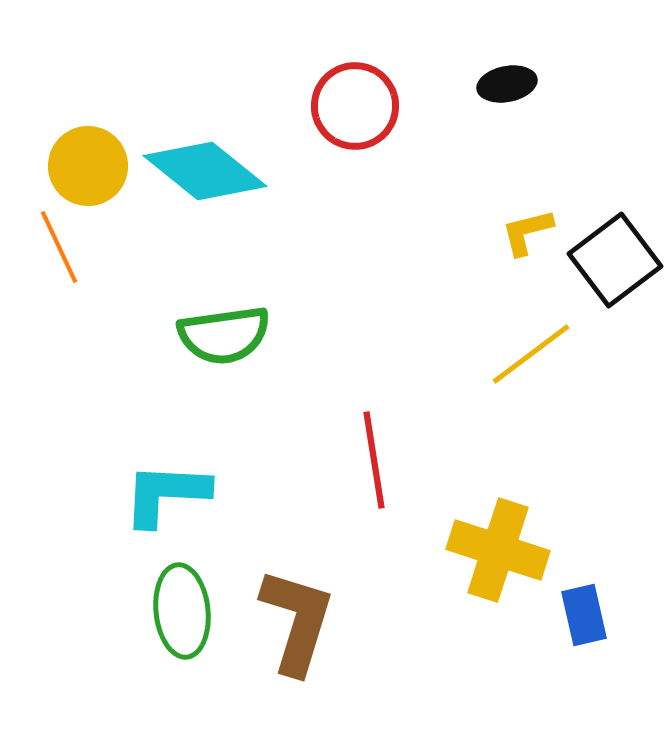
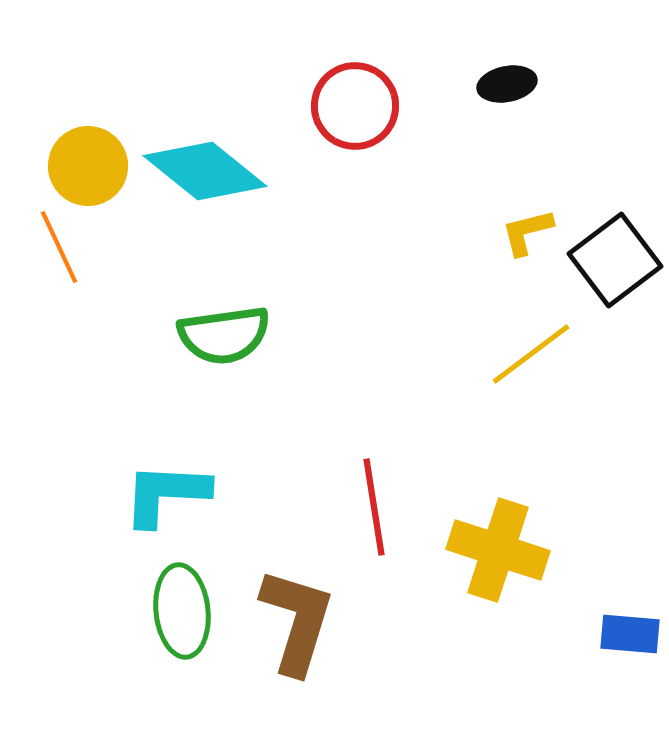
red line: moved 47 px down
blue rectangle: moved 46 px right, 19 px down; rotated 72 degrees counterclockwise
